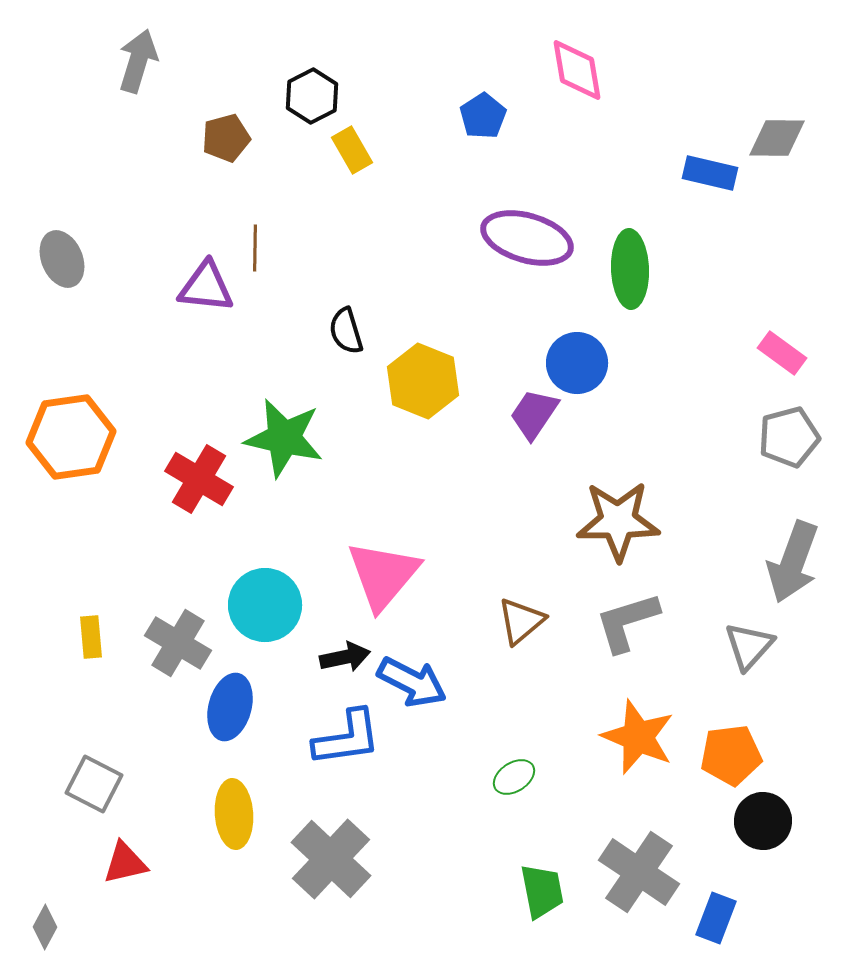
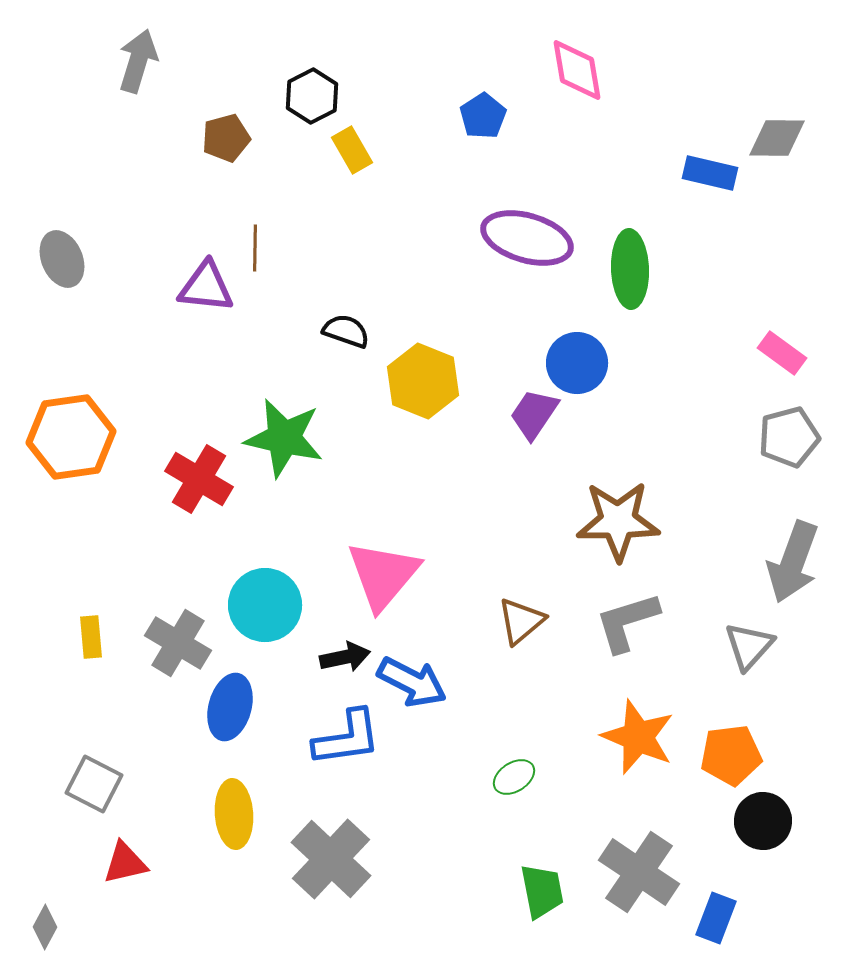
black semicircle at (346, 331): rotated 126 degrees clockwise
